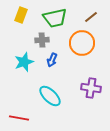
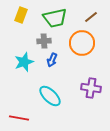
gray cross: moved 2 px right, 1 px down
